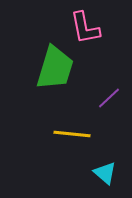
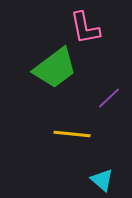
green trapezoid: rotated 36 degrees clockwise
cyan triangle: moved 3 px left, 7 px down
